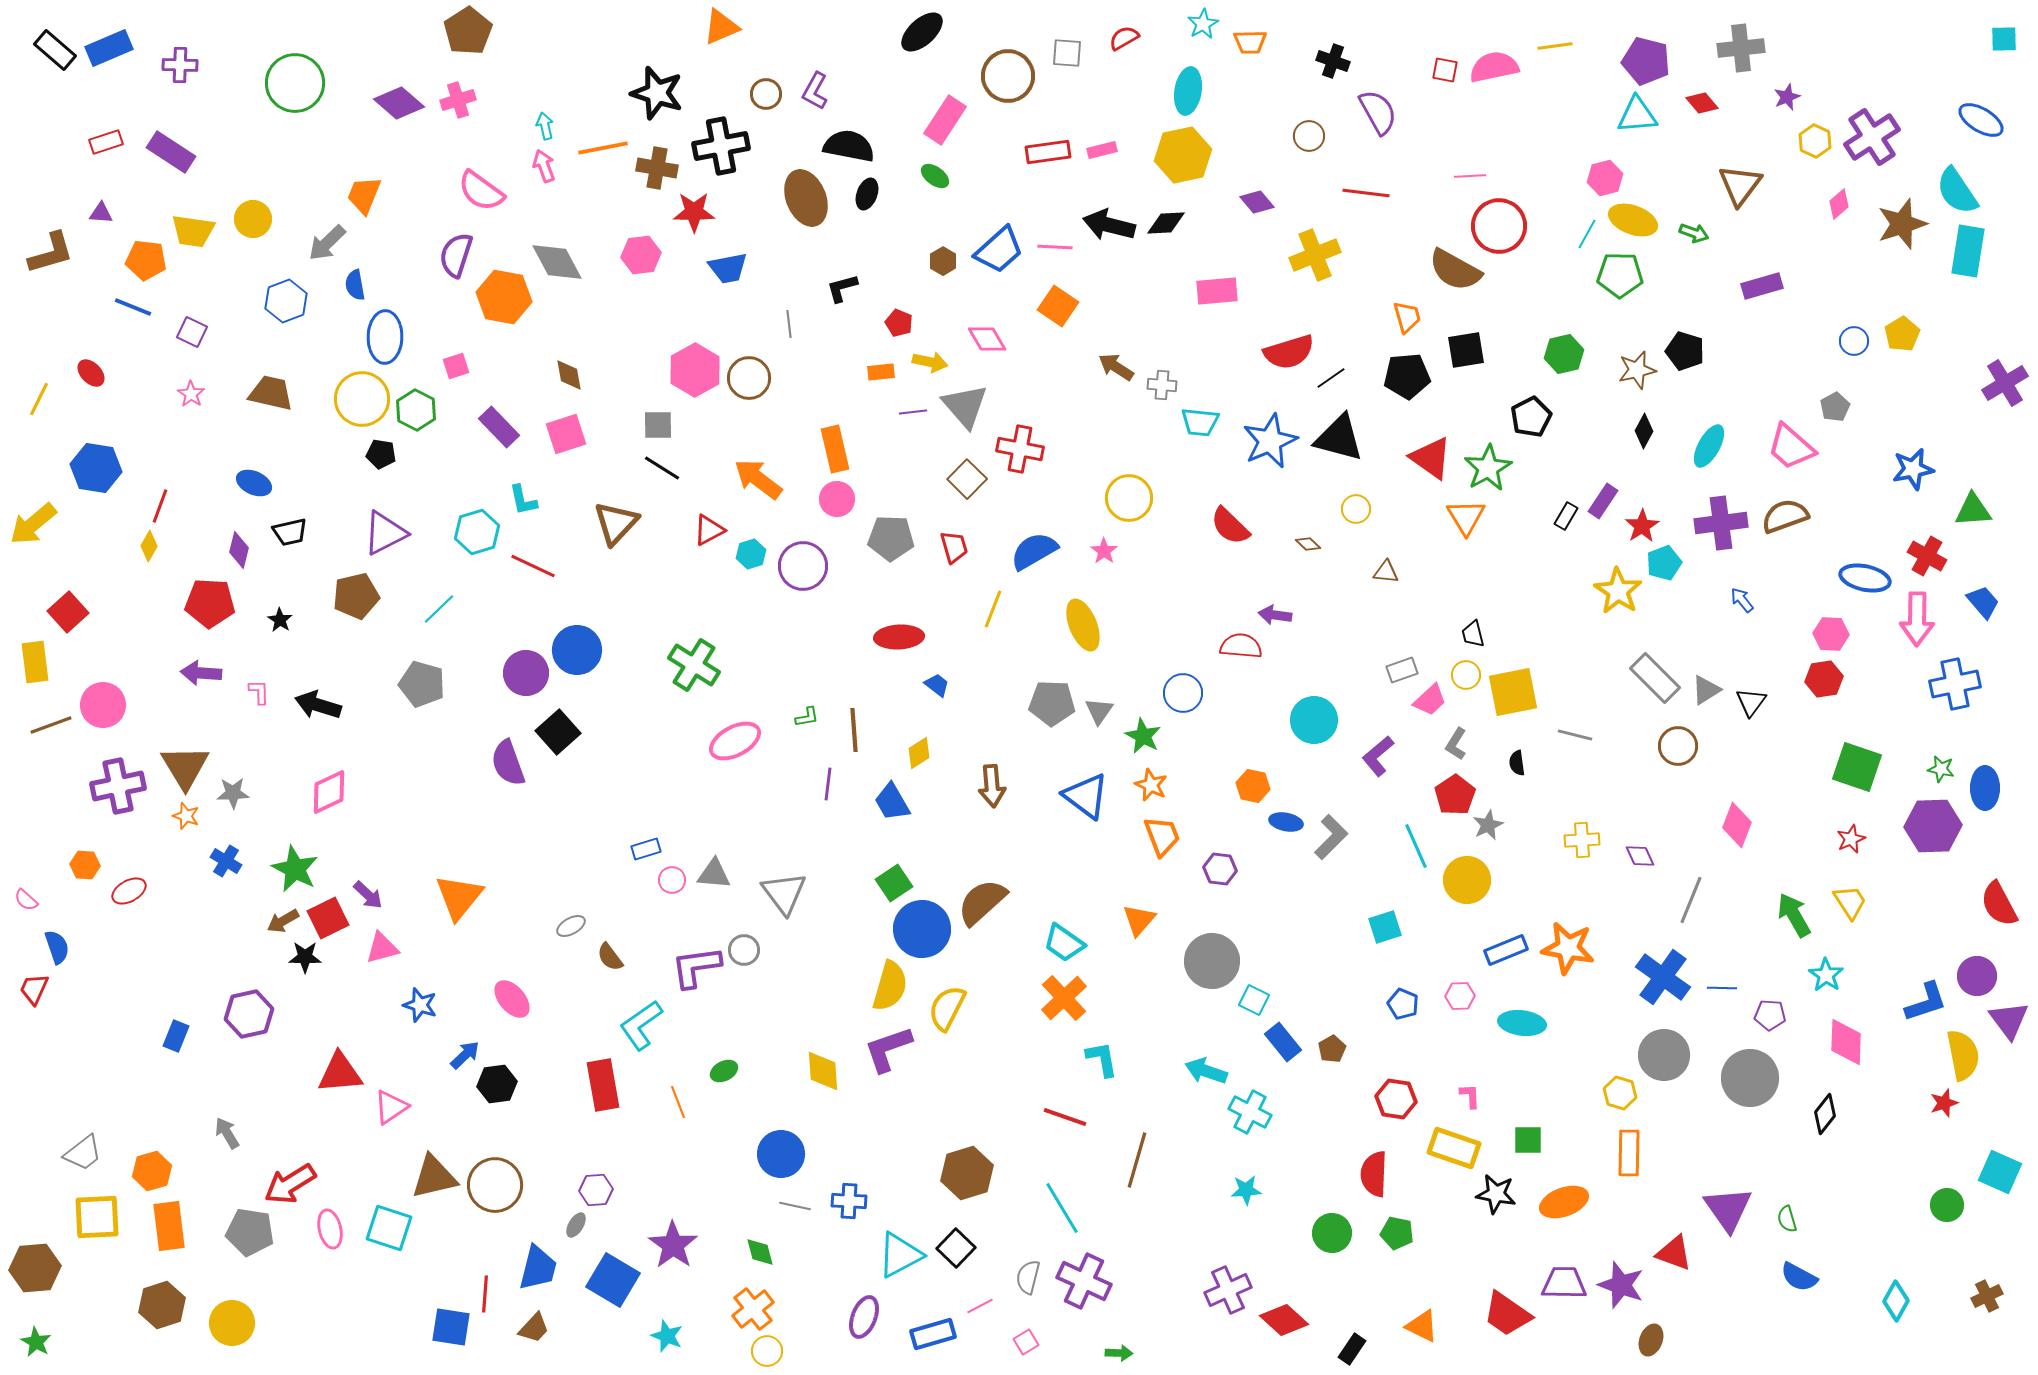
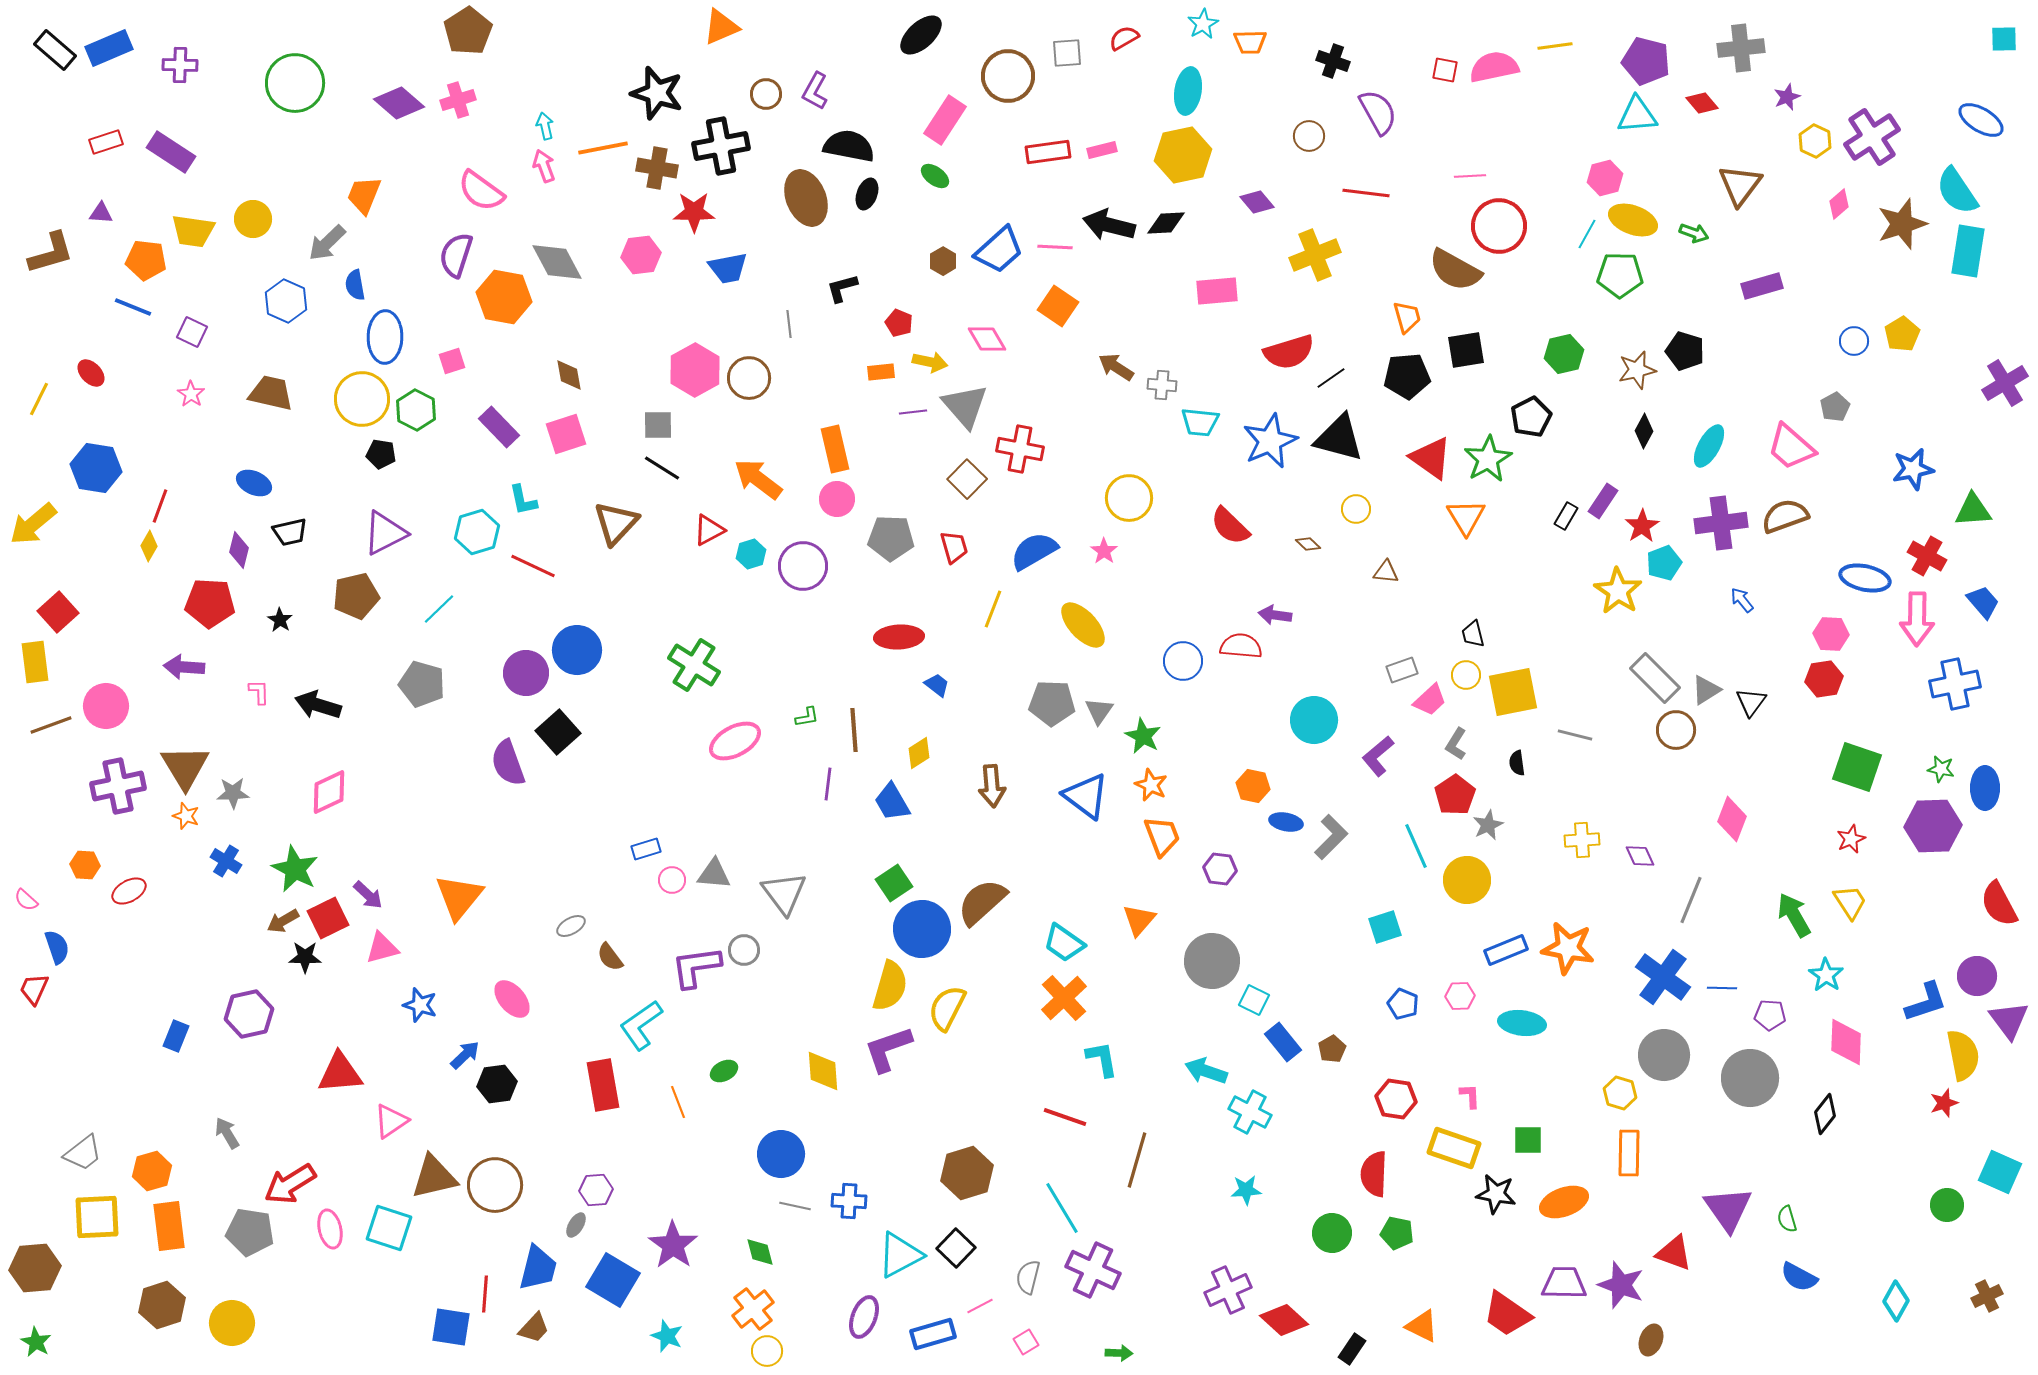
black ellipse at (922, 32): moved 1 px left, 3 px down
gray square at (1067, 53): rotated 8 degrees counterclockwise
blue hexagon at (286, 301): rotated 15 degrees counterclockwise
pink square at (456, 366): moved 4 px left, 5 px up
green star at (1488, 468): moved 9 px up
red square at (68, 612): moved 10 px left
yellow ellipse at (1083, 625): rotated 21 degrees counterclockwise
purple arrow at (201, 673): moved 17 px left, 6 px up
blue circle at (1183, 693): moved 32 px up
pink circle at (103, 705): moved 3 px right, 1 px down
brown circle at (1678, 746): moved 2 px left, 16 px up
pink diamond at (1737, 825): moved 5 px left, 6 px up
pink triangle at (391, 1107): moved 14 px down
purple cross at (1084, 1281): moved 9 px right, 11 px up
